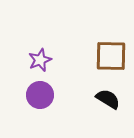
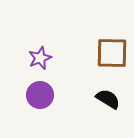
brown square: moved 1 px right, 3 px up
purple star: moved 2 px up
